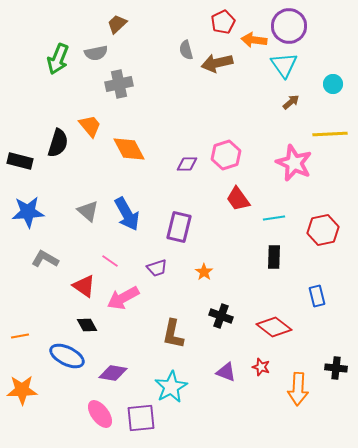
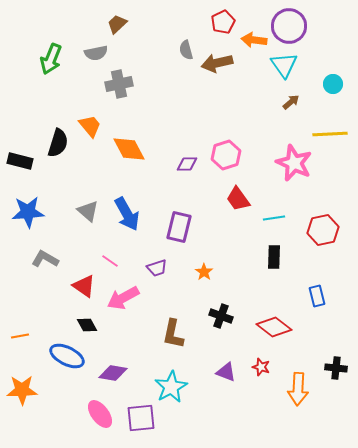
green arrow at (58, 59): moved 7 px left
